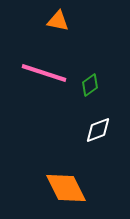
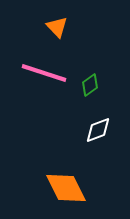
orange triangle: moved 1 px left, 6 px down; rotated 35 degrees clockwise
